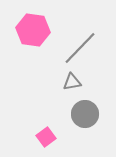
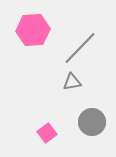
pink hexagon: rotated 12 degrees counterclockwise
gray circle: moved 7 px right, 8 px down
pink square: moved 1 px right, 4 px up
